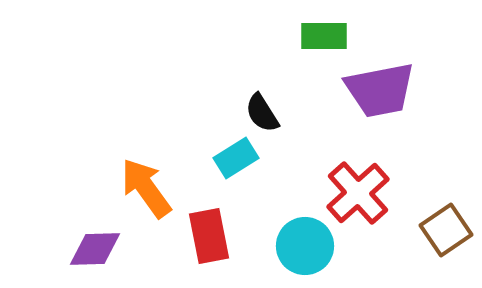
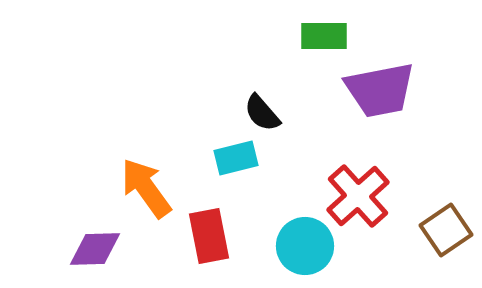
black semicircle: rotated 9 degrees counterclockwise
cyan rectangle: rotated 18 degrees clockwise
red cross: moved 3 px down
